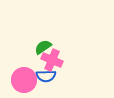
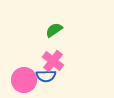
green semicircle: moved 11 px right, 17 px up
pink cross: moved 1 px right, 1 px down; rotated 15 degrees clockwise
